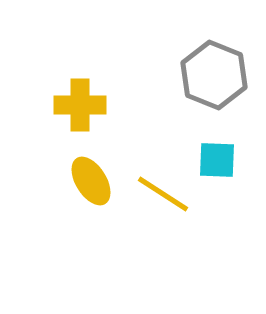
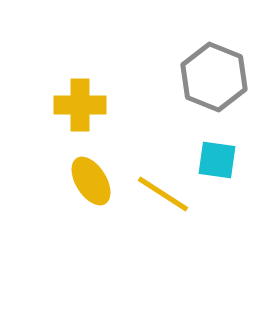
gray hexagon: moved 2 px down
cyan square: rotated 6 degrees clockwise
